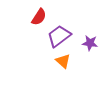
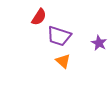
purple trapezoid: rotated 125 degrees counterclockwise
purple star: moved 9 px right; rotated 21 degrees clockwise
